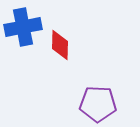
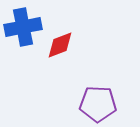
red diamond: rotated 68 degrees clockwise
